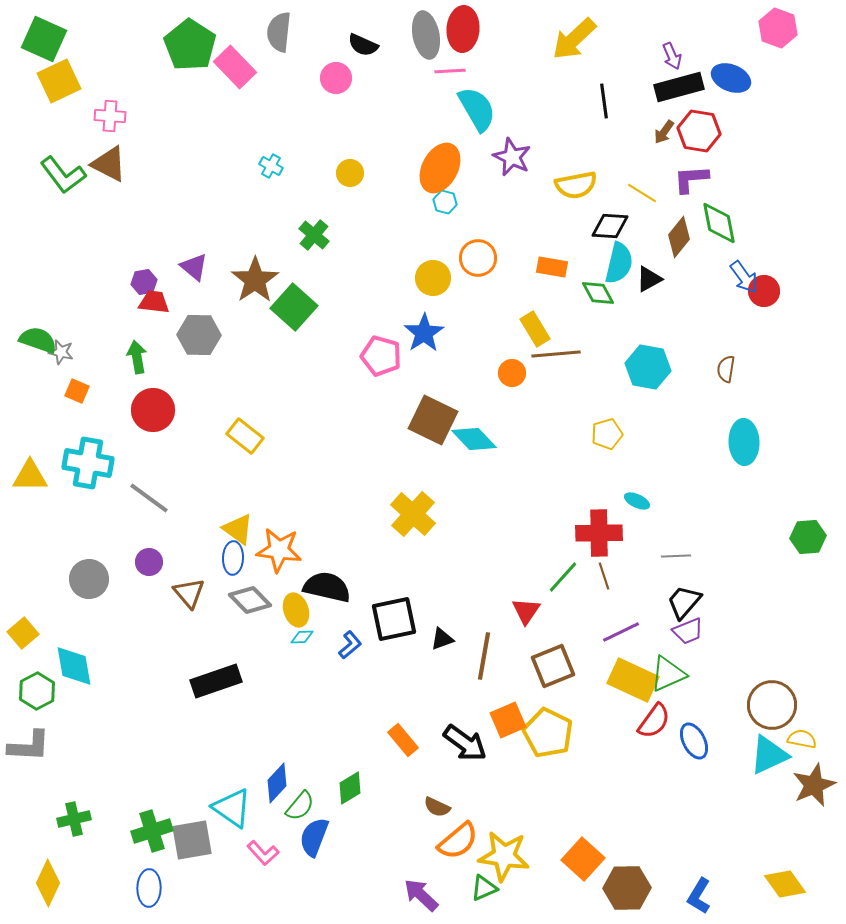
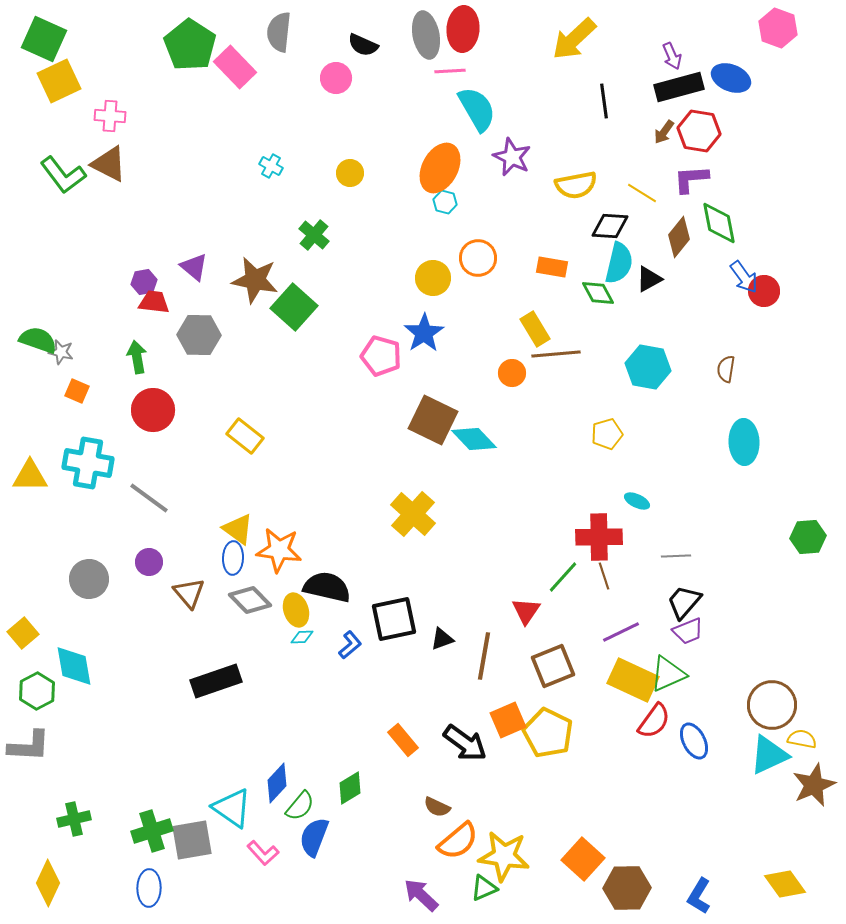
brown star at (255, 280): rotated 27 degrees counterclockwise
red cross at (599, 533): moved 4 px down
